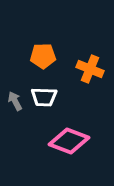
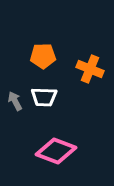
pink diamond: moved 13 px left, 10 px down
